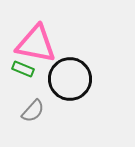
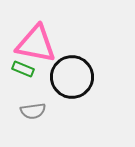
black circle: moved 2 px right, 2 px up
gray semicircle: rotated 40 degrees clockwise
